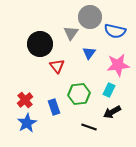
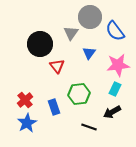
blue semicircle: rotated 40 degrees clockwise
cyan rectangle: moved 6 px right, 1 px up
